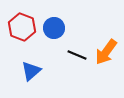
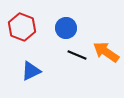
blue circle: moved 12 px right
orange arrow: rotated 88 degrees clockwise
blue triangle: rotated 15 degrees clockwise
